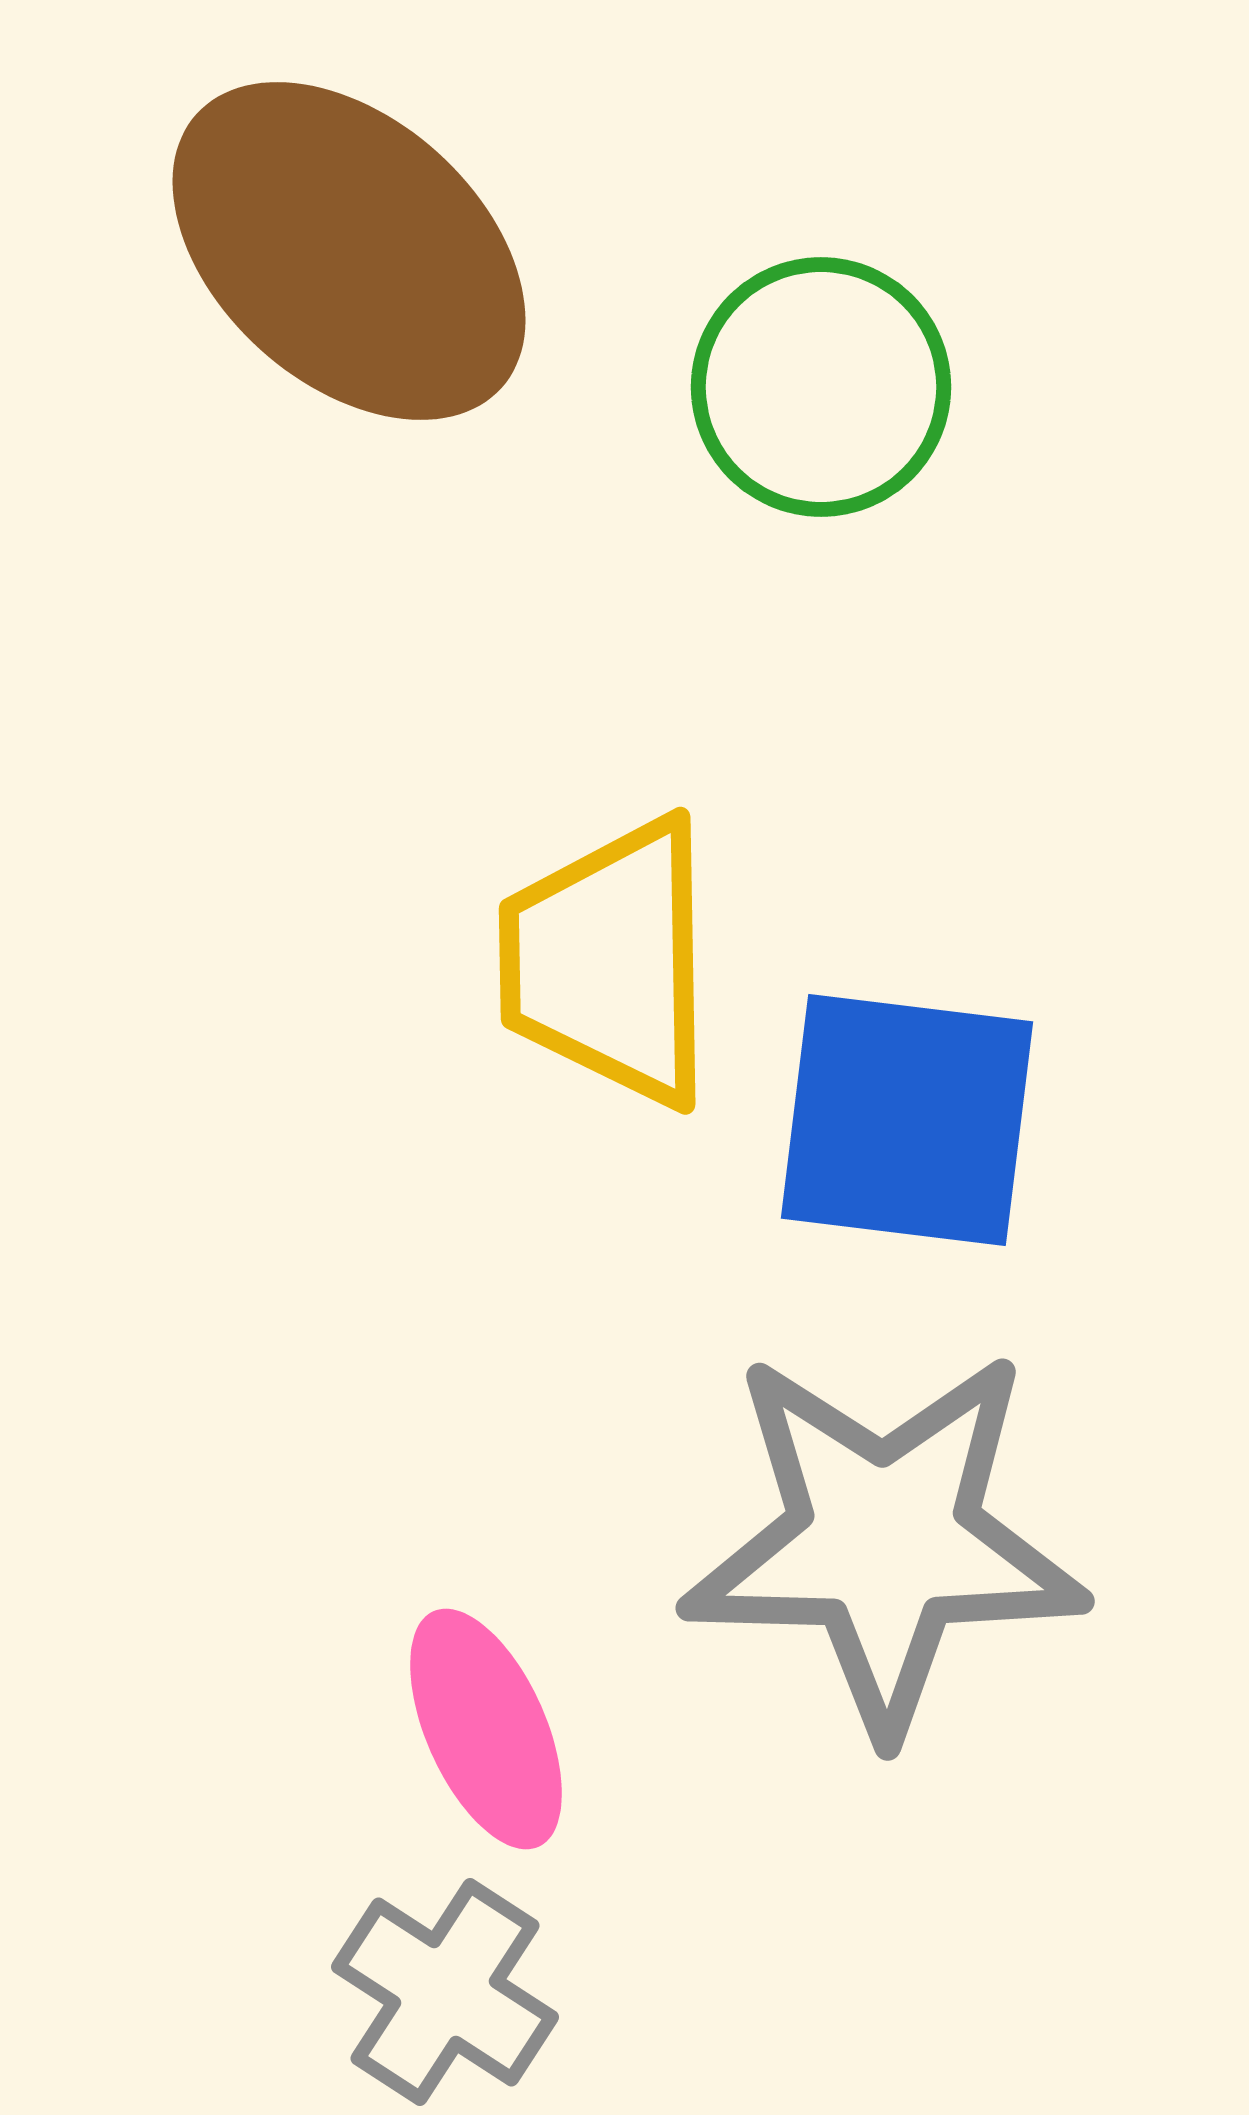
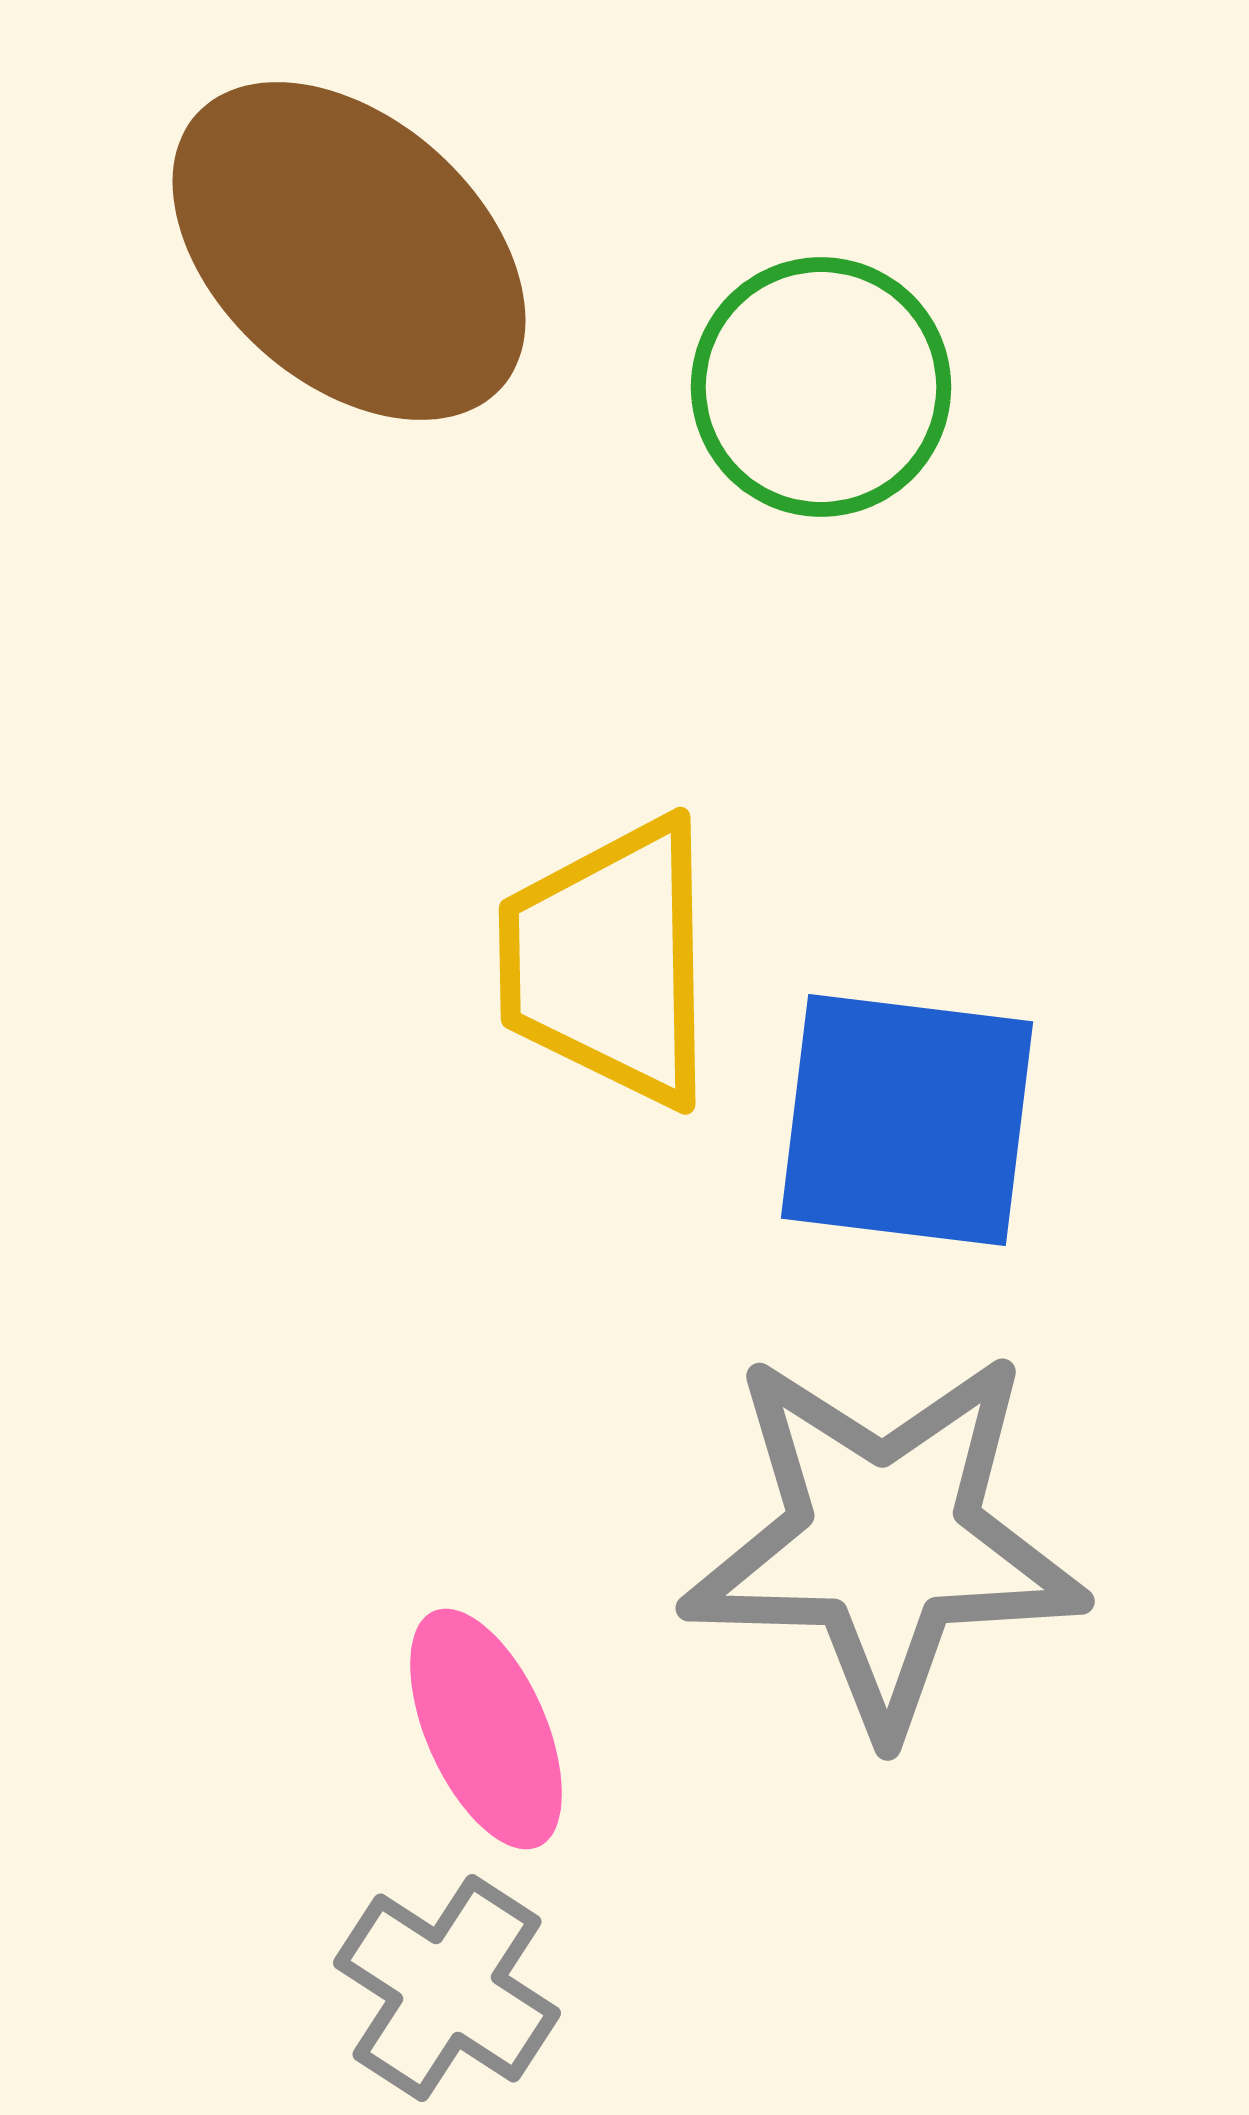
gray cross: moved 2 px right, 4 px up
